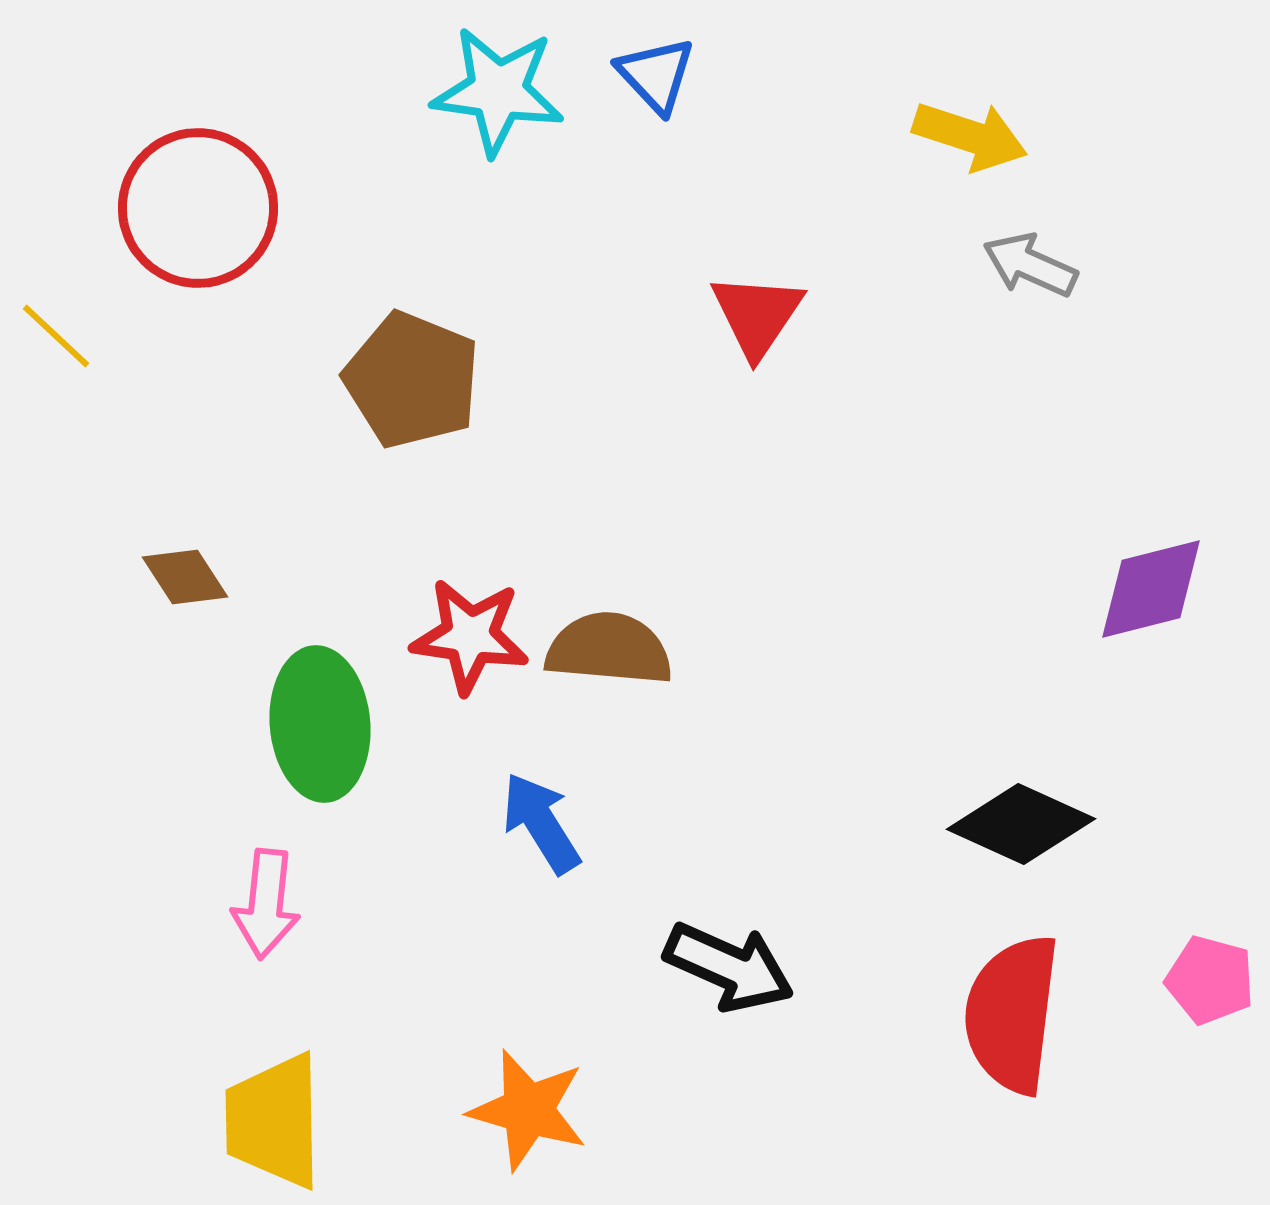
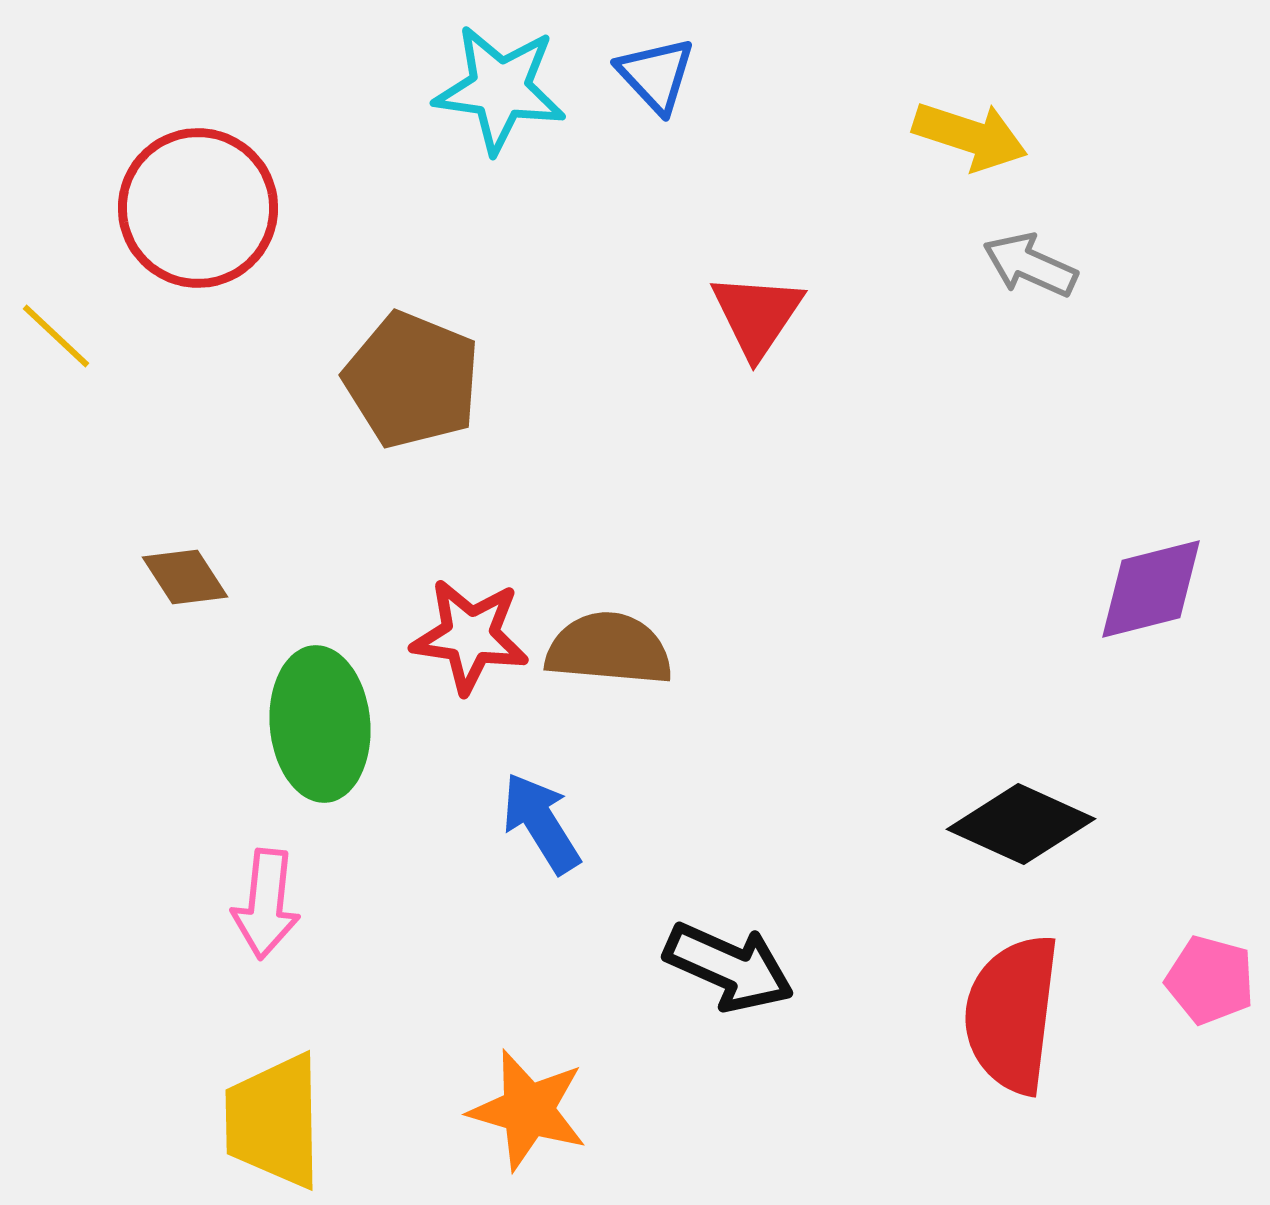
cyan star: moved 2 px right, 2 px up
